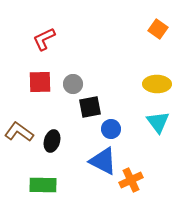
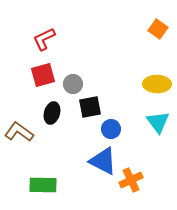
red square: moved 3 px right, 7 px up; rotated 15 degrees counterclockwise
black ellipse: moved 28 px up
